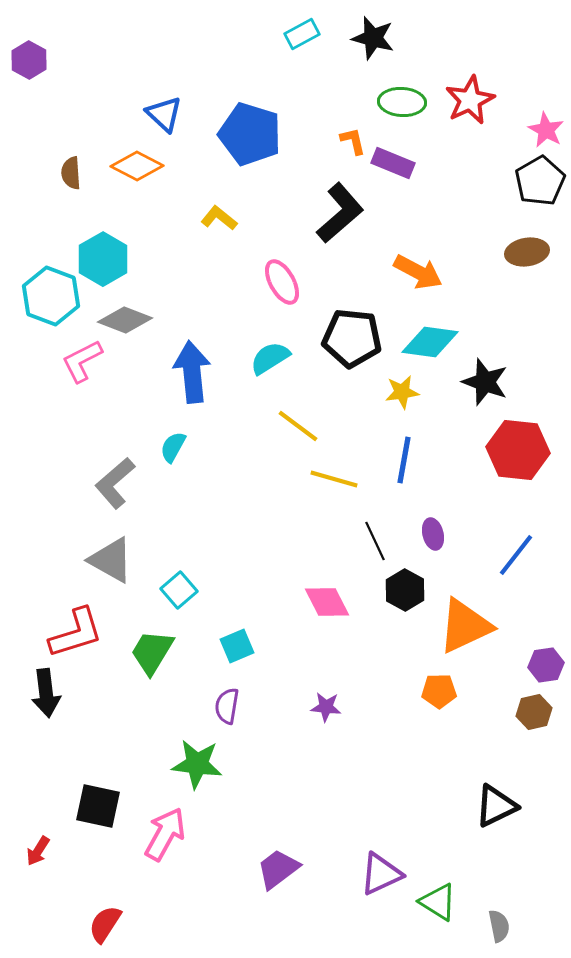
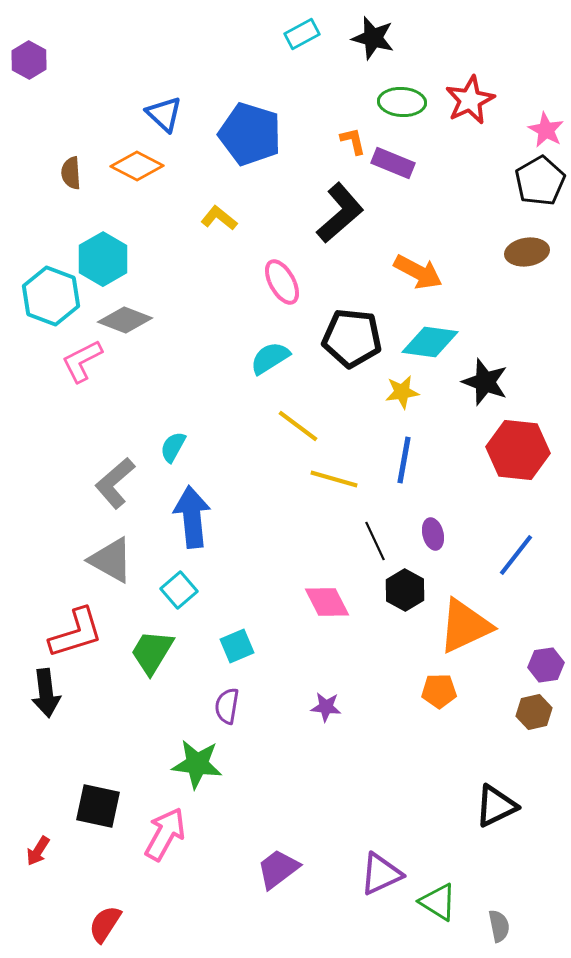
blue arrow at (192, 372): moved 145 px down
